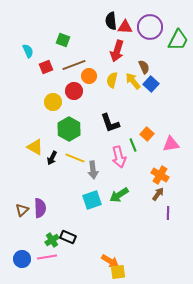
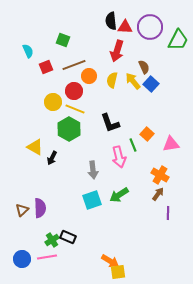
yellow line: moved 49 px up
